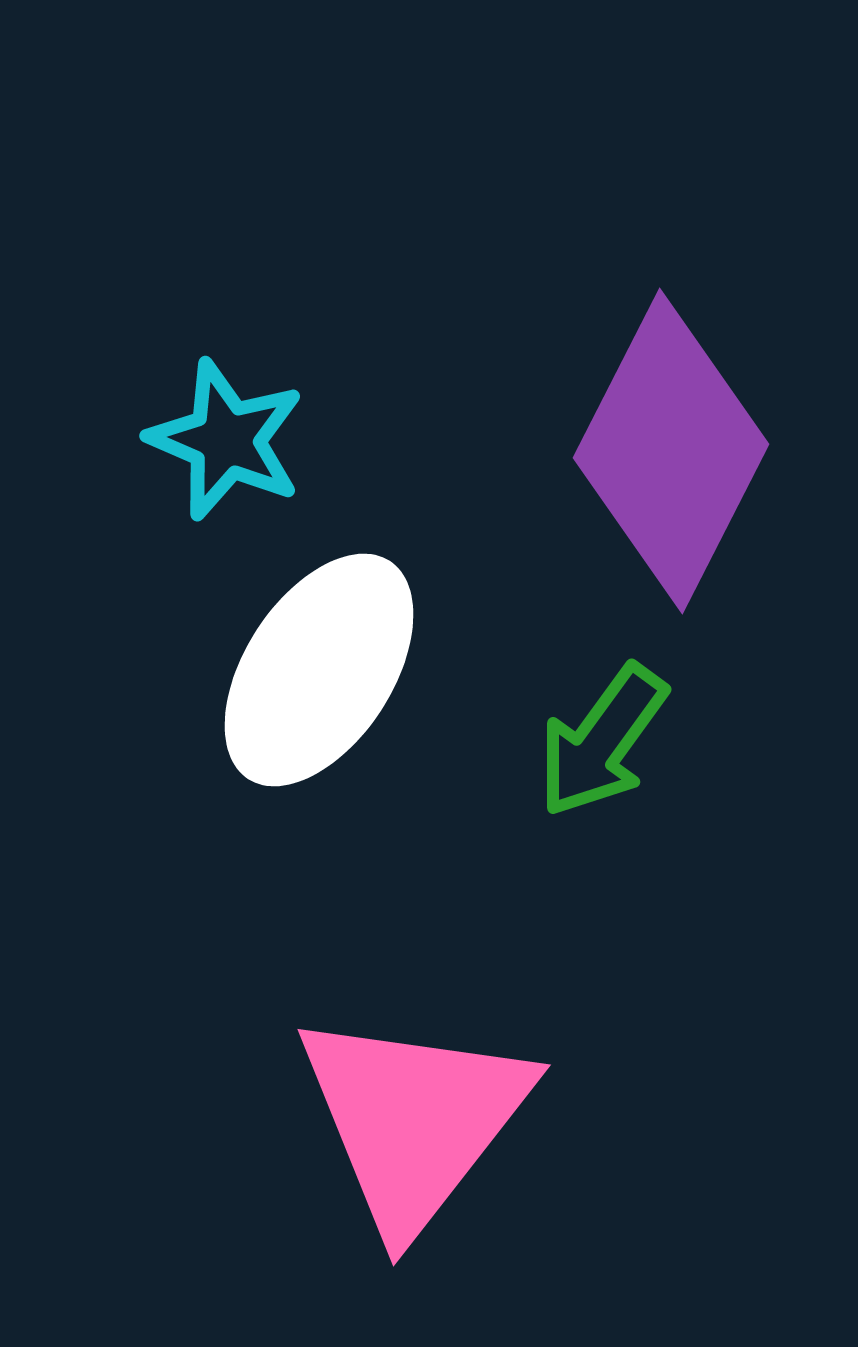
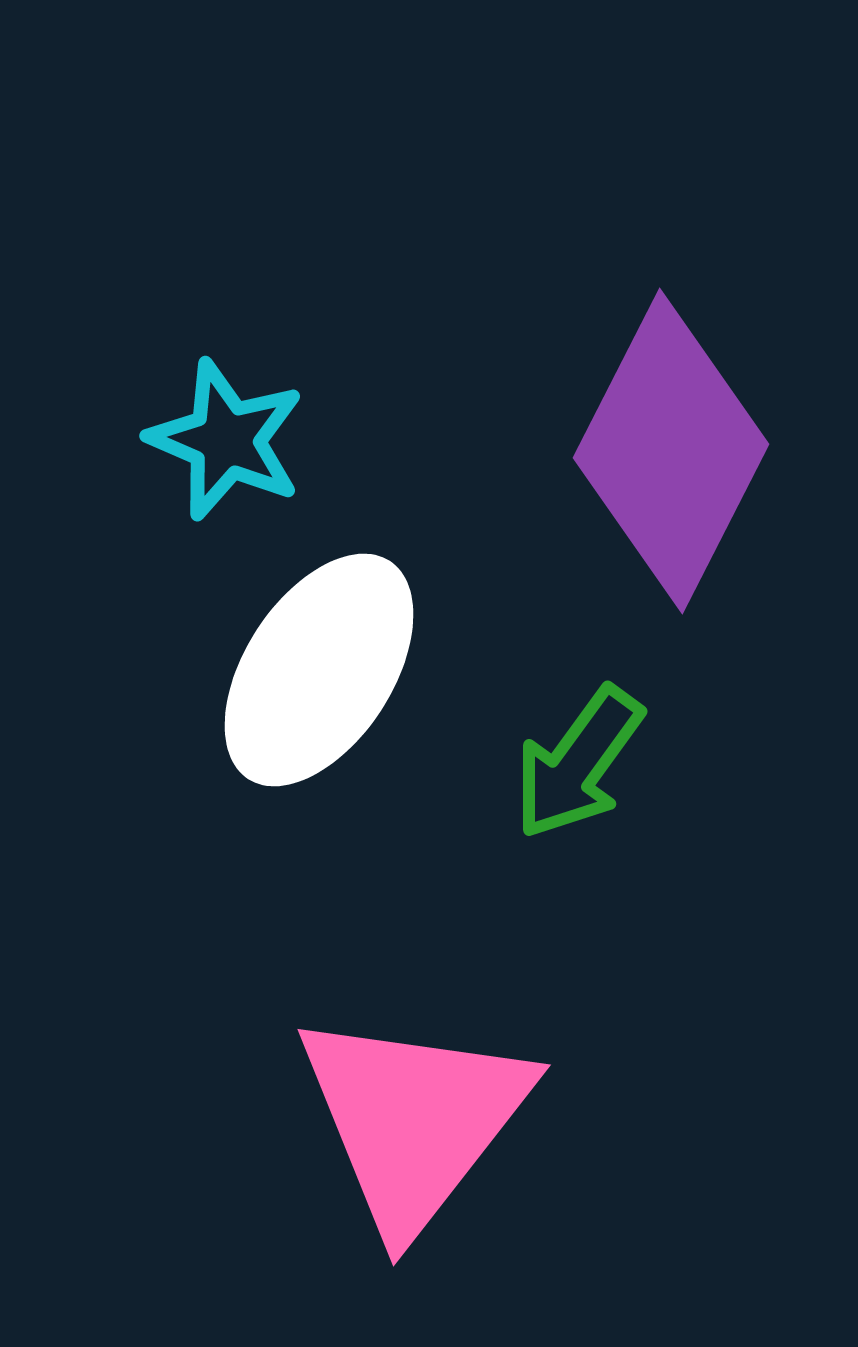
green arrow: moved 24 px left, 22 px down
